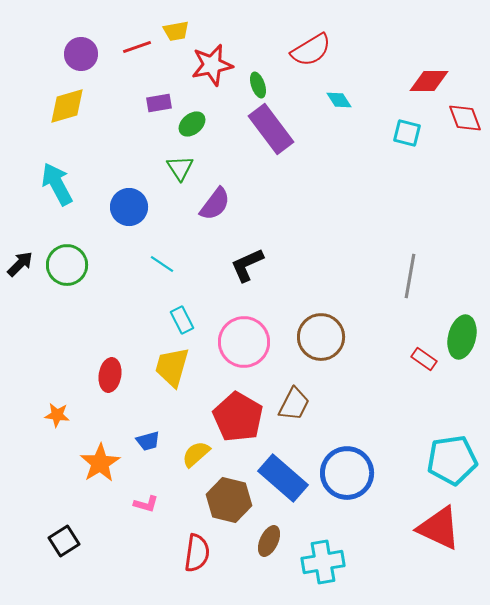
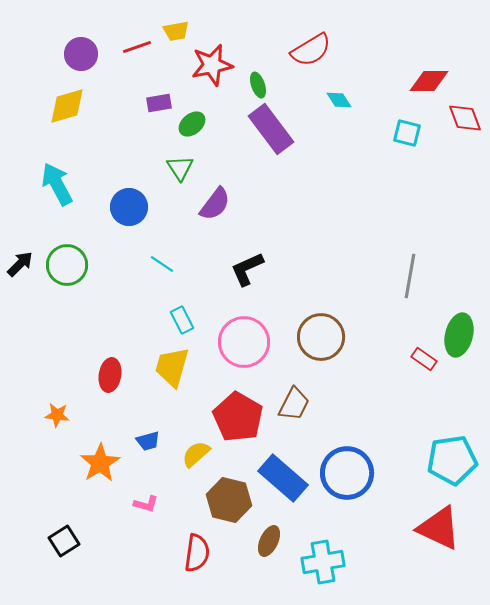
black L-shape at (247, 265): moved 4 px down
green ellipse at (462, 337): moved 3 px left, 2 px up
